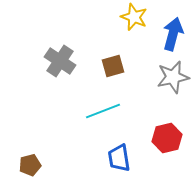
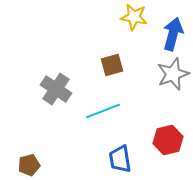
yellow star: rotated 12 degrees counterclockwise
gray cross: moved 4 px left, 28 px down
brown square: moved 1 px left, 1 px up
gray star: moved 3 px up; rotated 8 degrees counterclockwise
red hexagon: moved 1 px right, 2 px down
blue trapezoid: moved 1 px right, 1 px down
brown pentagon: moved 1 px left
